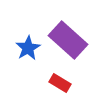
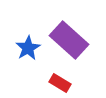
purple rectangle: moved 1 px right
